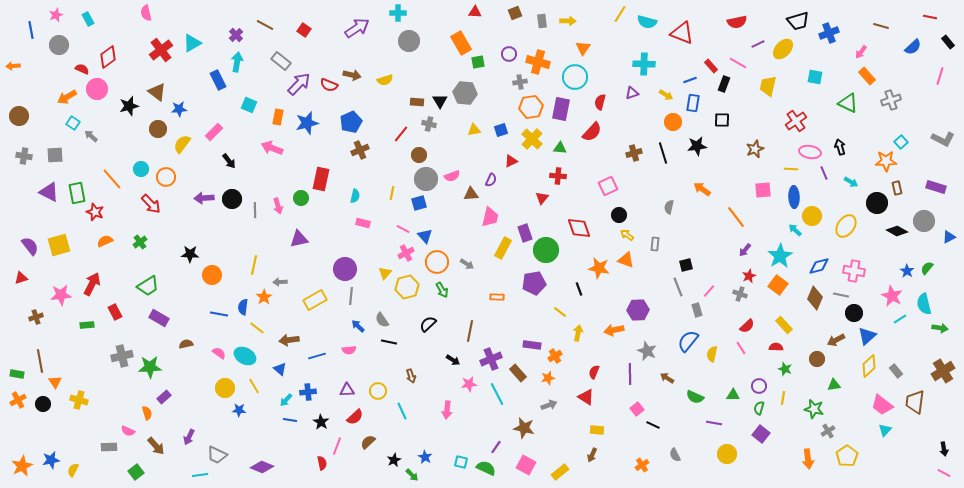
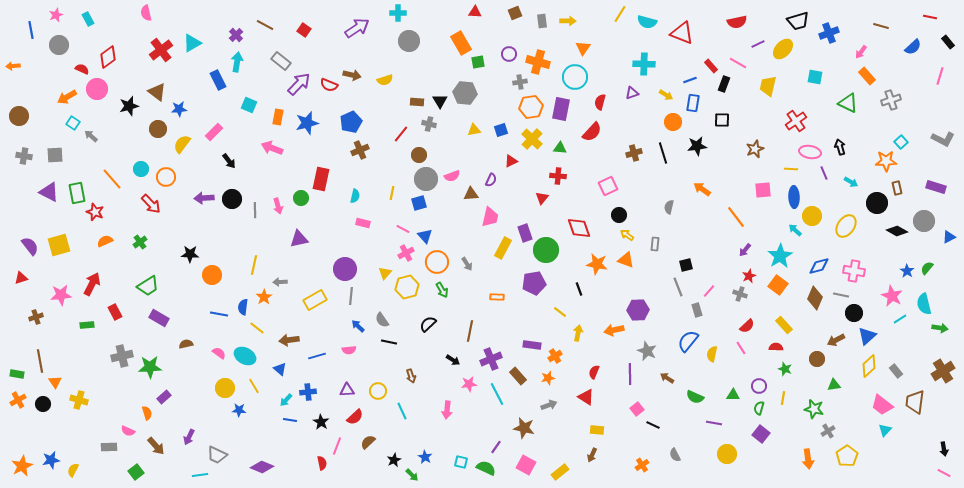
gray arrow at (467, 264): rotated 24 degrees clockwise
orange star at (599, 268): moved 2 px left, 4 px up
brown rectangle at (518, 373): moved 3 px down
